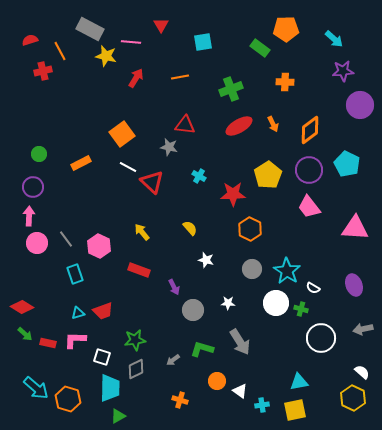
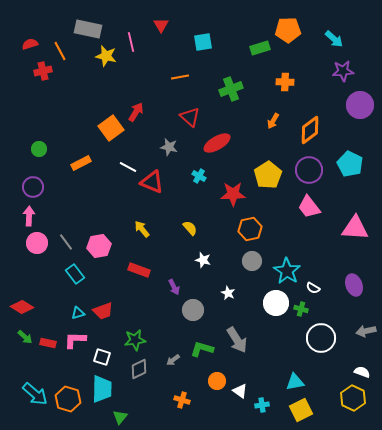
gray rectangle at (90, 29): moved 2 px left; rotated 16 degrees counterclockwise
orange pentagon at (286, 29): moved 2 px right, 1 px down
red semicircle at (30, 40): moved 4 px down
pink line at (131, 42): rotated 72 degrees clockwise
green rectangle at (260, 48): rotated 54 degrees counterclockwise
red arrow at (136, 78): moved 34 px down
orange arrow at (273, 124): moved 3 px up; rotated 56 degrees clockwise
red triangle at (185, 125): moved 5 px right, 8 px up; rotated 35 degrees clockwise
red ellipse at (239, 126): moved 22 px left, 17 px down
orange square at (122, 134): moved 11 px left, 6 px up
green circle at (39, 154): moved 5 px up
cyan pentagon at (347, 164): moved 3 px right
red triangle at (152, 182): rotated 20 degrees counterclockwise
orange hexagon at (250, 229): rotated 20 degrees clockwise
yellow arrow at (142, 232): moved 3 px up
gray line at (66, 239): moved 3 px down
pink hexagon at (99, 246): rotated 25 degrees clockwise
white star at (206, 260): moved 3 px left
gray circle at (252, 269): moved 8 px up
cyan rectangle at (75, 274): rotated 18 degrees counterclockwise
white star at (228, 303): moved 10 px up; rotated 24 degrees clockwise
gray arrow at (363, 329): moved 3 px right, 2 px down
green arrow at (25, 334): moved 3 px down
gray arrow at (240, 342): moved 3 px left, 2 px up
gray diamond at (136, 369): moved 3 px right
white semicircle at (362, 372): rotated 21 degrees counterclockwise
cyan triangle at (299, 382): moved 4 px left
cyan arrow at (36, 388): moved 1 px left, 6 px down
cyan trapezoid at (110, 388): moved 8 px left, 1 px down
orange cross at (180, 400): moved 2 px right
yellow square at (295, 410): moved 6 px right; rotated 15 degrees counterclockwise
green triangle at (118, 416): moved 2 px right, 1 px down; rotated 21 degrees counterclockwise
